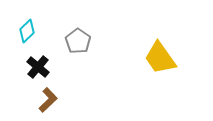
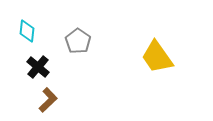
cyan diamond: rotated 40 degrees counterclockwise
yellow trapezoid: moved 3 px left, 1 px up
